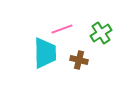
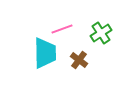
brown cross: rotated 24 degrees clockwise
